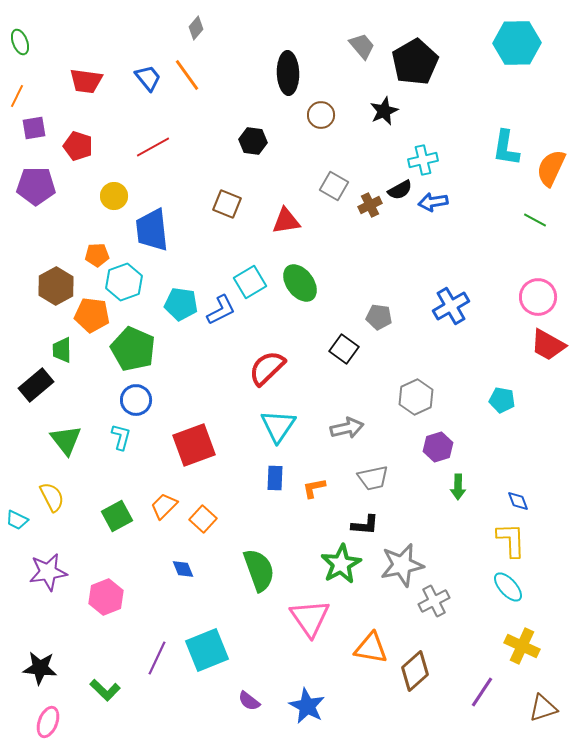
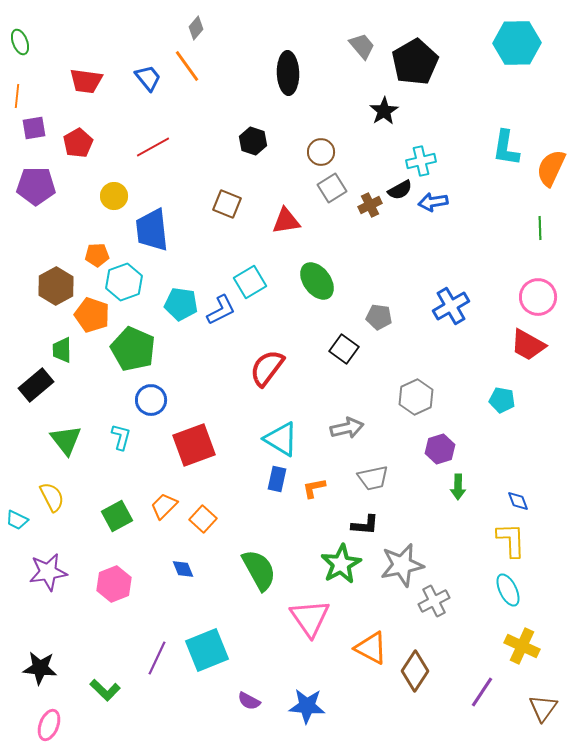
orange line at (187, 75): moved 9 px up
orange line at (17, 96): rotated 20 degrees counterclockwise
black star at (384, 111): rotated 8 degrees counterclockwise
brown circle at (321, 115): moved 37 px down
black hexagon at (253, 141): rotated 12 degrees clockwise
red pentagon at (78, 146): moved 3 px up; rotated 24 degrees clockwise
cyan cross at (423, 160): moved 2 px left, 1 px down
gray square at (334, 186): moved 2 px left, 2 px down; rotated 28 degrees clockwise
green line at (535, 220): moved 5 px right, 8 px down; rotated 60 degrees clockwise
green ellipse at (300, 283): moved 17 px right, 2 px up
orange pentagon at (92, 315): rotated 12 degrees clockwise
red trapezoid at (548, 345): moved 20 px left
red semicircle at (267, 368): rotated 9 degrees counterclockwise
blue circle at (136, 400): moved 15 px right
cyan triangle at (278, 426): moved 3 px right, 13 px down; rotated 33 degrees counterclockwise
purple hexagon at (438, 447): moved 2 px right, 2 px down
blue rectangle at (275, 478): moved 2 px right, 1 px down; rotated 10 degrees clockwise
green semicircle at (259, 570): rotated 9 degrees counterclockwise
cyan ellipse at (508, 587): moved 3 px down; rotated 16 degrees clockwise
pink hexagon at (106, 597): moved 8 px right, 13 px up
orange triangle at (371, 648): rotated 18 degrees clockwise
brown diamond at (415, 671): rotated 15 degrees counterclockwise
purple semicircle at (249, 701): rotated 10 degrees counterclockwise
blue star at (307, 706): rotated 24 degrees counterclockwise
brown triangle at (543, 708): rotated 36 degrees counterclockwise
pink ellipse at (48, 722): moved 1 px right, 3 px down
